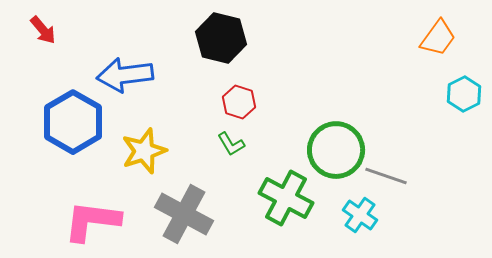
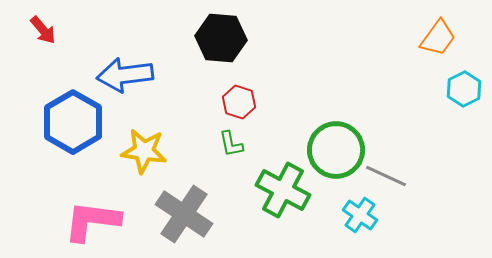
black hexagon: rotated 9 degrees counterclockwise
cyan hexagon: moved 5 px up
green L-shape: rotated 20 degrees clockwise
yellow star: rotated 27 degrees clockwise
gray line: rotated 6 degrees clockwise
green cross: moved 3 px left, 8 px up
gray cross: rotated 6 degrees clockwise
